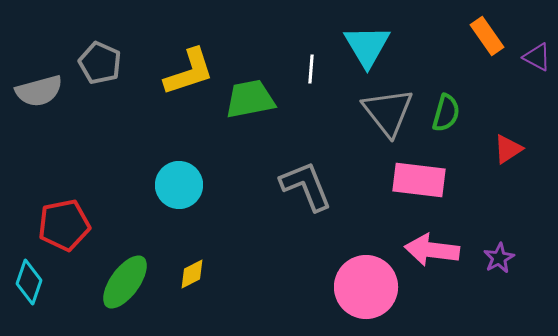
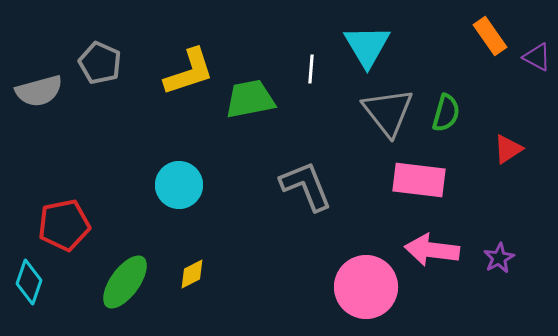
orange rectangle: moved 3 px right
